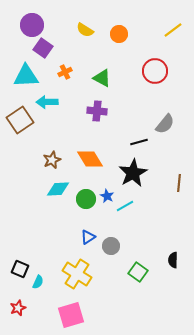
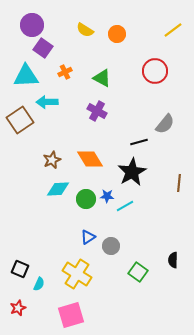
orange circle: moved 2 px left
purple cross: rotated 24 degrees clockwise
black star: moved 1 px left, 1 px up
blue star: rotated 24 degrees counterclockwise
cyan semicircle: moved 1 px right, 2 px down
